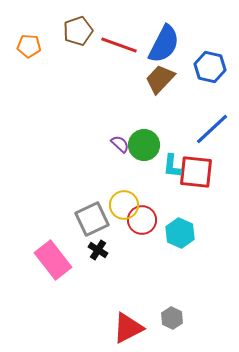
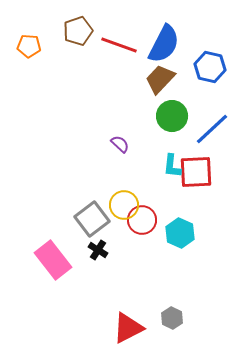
green circle: moved 28 px right, 29 px up
red square: rotated 9 degrees counterclockwise
gray square: rotated 12 degrees counterclockwise
